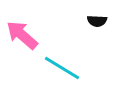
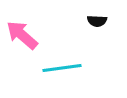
cyan line: rotated 39 degrees counterclockwise
